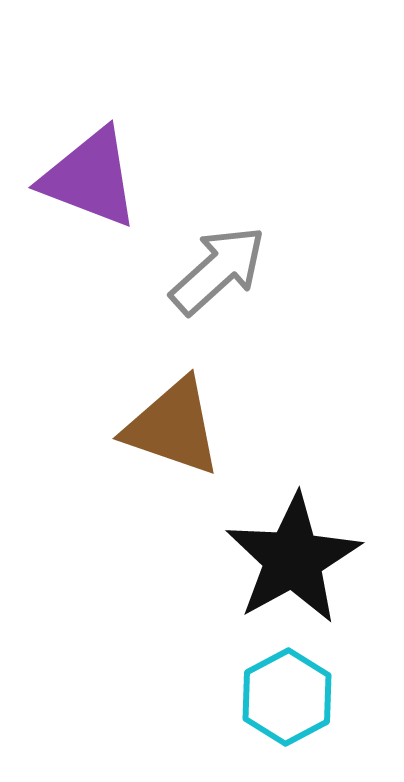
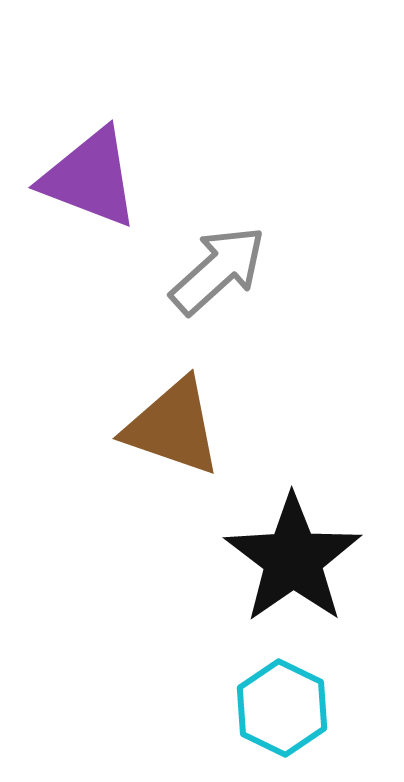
black star: rotated 6 degrees counterclockwise
cyan hexagon: moved 5 px left, 11 px down; rotated 6 degrees counterclockwise
